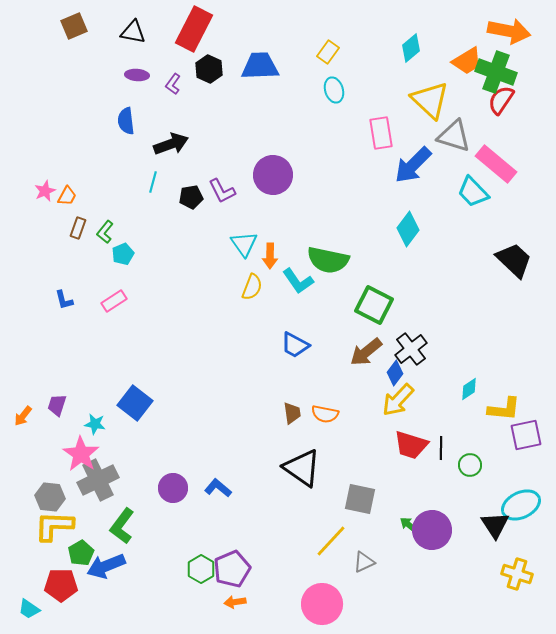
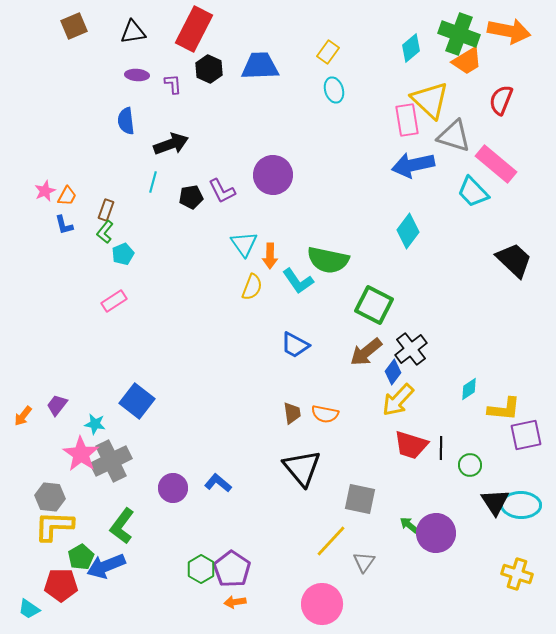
black triangle at (133, 32): rotated 20 degrees counterclockwise
green cross at (496, 72): moved 37 px left, 38 px up
purple L-shape at (173, 84): rotated 140 degrees clockwise
red semicircle at (501, 100): rotated 12 degrees counterclockwise
pink rectangle at (381, 133): moved 26 px right, 13 px up
blue arrow at (413, 165): rotated 33 degrees clockwise
brown rectangle at (78, 228): moved 28 px right, 18 px up
cyan diamond at (408, 229): moved 2 px down
blue L-shape at (64, 300): moved 75 px up
blue diamond at (395, 373): moved 2 px left, 1 px up
blue square at (135, 403): moved 2 px right, 2 px up
purple trapezoid at (57, 405): rotated 20 degrees clockwise
black triangle at (302, 468): rotated 15 degrees clockwise
gray cross at (98, 480): moved 13 px right, 19 px up
blue L-shape at (218, 488): moved 5 px up
cyan ellipse at (521, 505): rotated 27 degrees clockwise
black triangle at (495, 525): moved 23 px up
purple circle at (432, 530): moved 4 px right, 3 px down
green pentagon at (81, 553): moved 4 px down
gray triangle at (364, 562): rotated 30 degrees counterclockwise
purple pentagon at (232, 569): rotated 15 degrees counterclockwise
